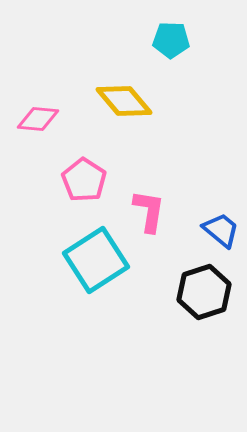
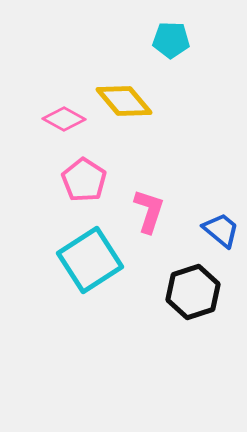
pink diamond: moved 26 px right; rotated 24 degrees clockwise
pink L-shape: rotated 9 degrees clockwise
cyan square: moved 6 px left
black hexagon: moved 11 px left
